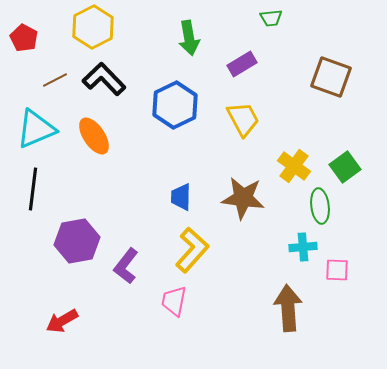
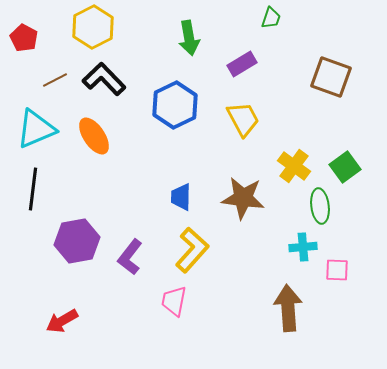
green trapezoid: rotated 65 degrees counterclockwise
purple L-shape: moved 4 px right, 9 px up
